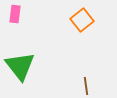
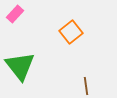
pink rectangle: rotated 36 degrees clockwise
orange square: moved 11 px left, 12 px down
